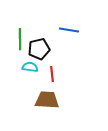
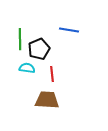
black pentagon: rotated 10 degrees counterclockwise
cyan semicircle: moved 3 px left, 1 px down
